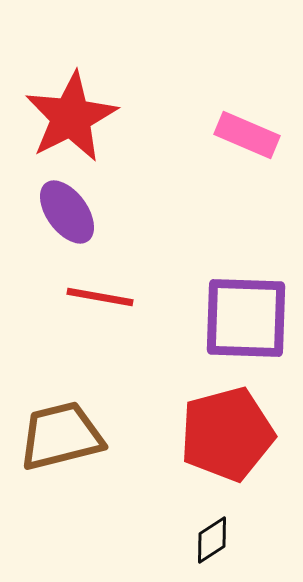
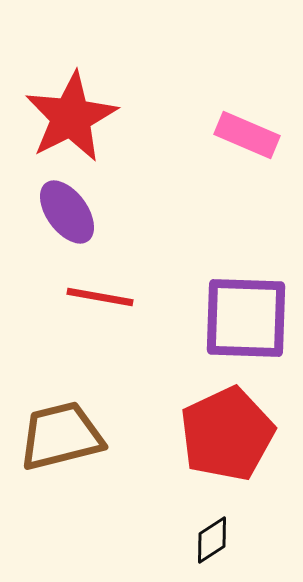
red pentagon: rotated 10 degrees counterclockwise
